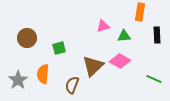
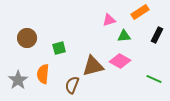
orange rectangle: rotated 48 degrees clockwise
pink triangle: moved 6 px right, 6 px up
black rectangle: rotated 28 degrees clockwise
brown triangle: rotated 30 degrees clockwise
